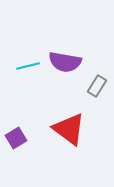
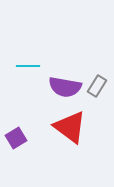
purple semicircle: moved 25 px down
cyan line: rotated 15 degrees clockwise
red triangle: moved 1 px right, 2 px up
